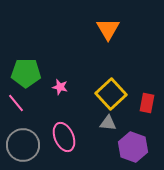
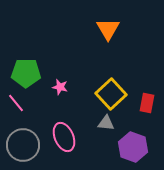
gray triangle: moved 2 px left
